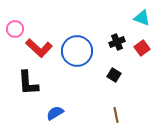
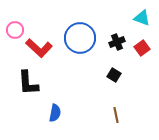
pink circle: moved 1 px down
blue circle: moved 3 px right, 13 px up
blue semicircle: rotated 132 degrees clockwise
